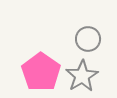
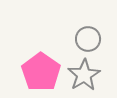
gray star: moved 2 px right, 1 px up
